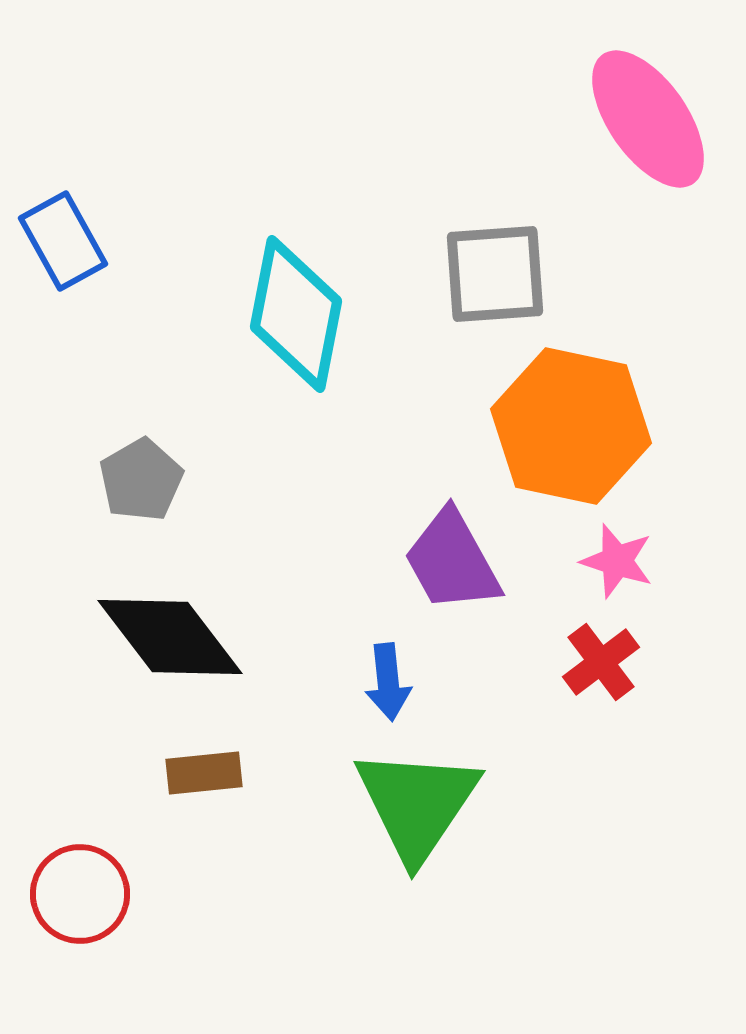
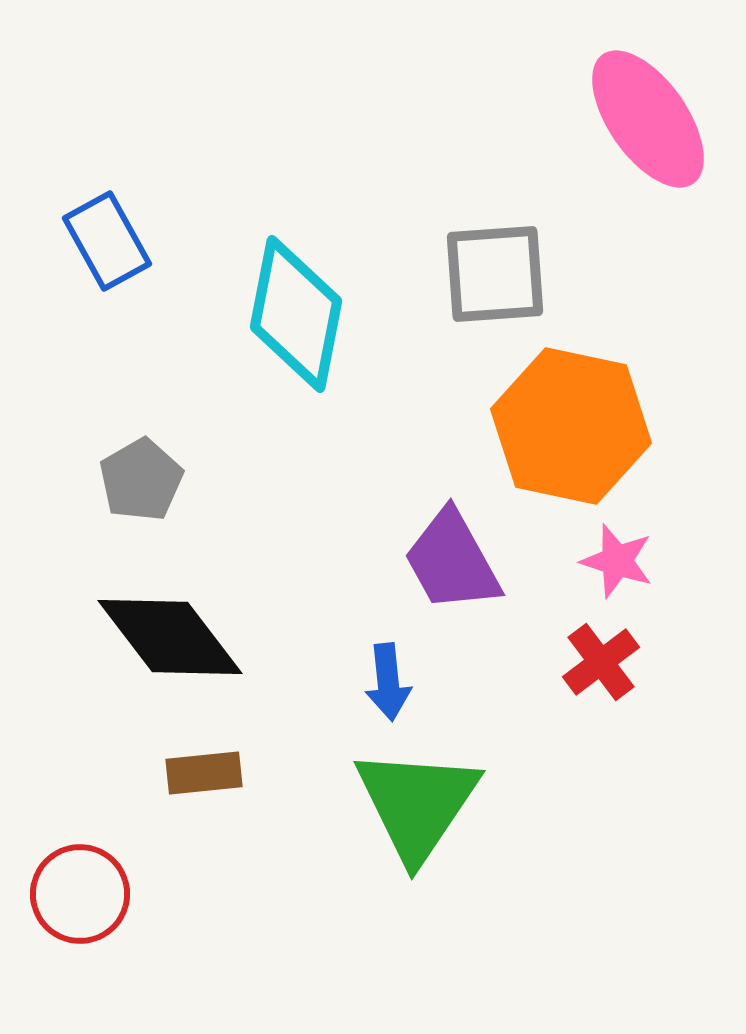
blue rectangle: moved 44 px right
